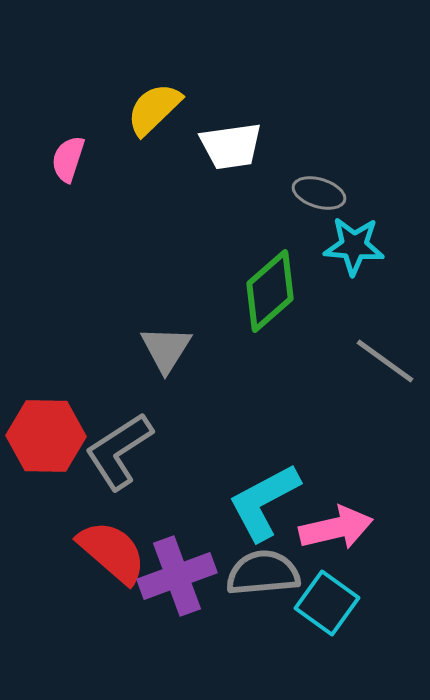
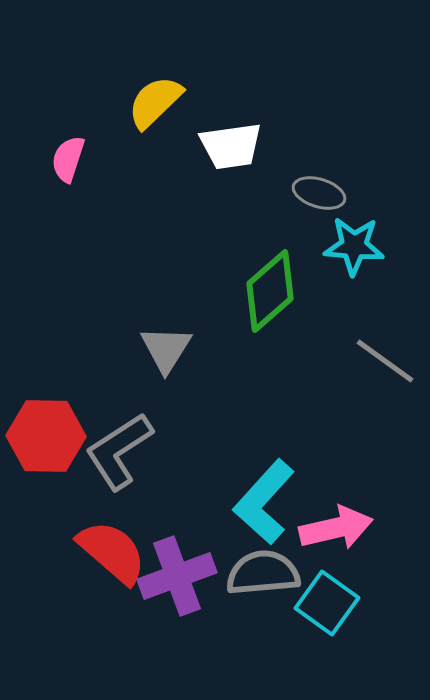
yellow semicircle: moved 1 px right, 7 px up
cyan L-shape: rotated 20 degrees counterclockwise
